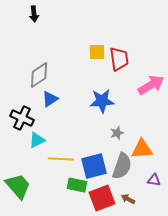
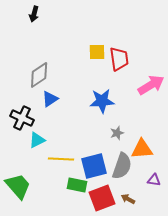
black arrow: rotated 21 degrees clockwise
